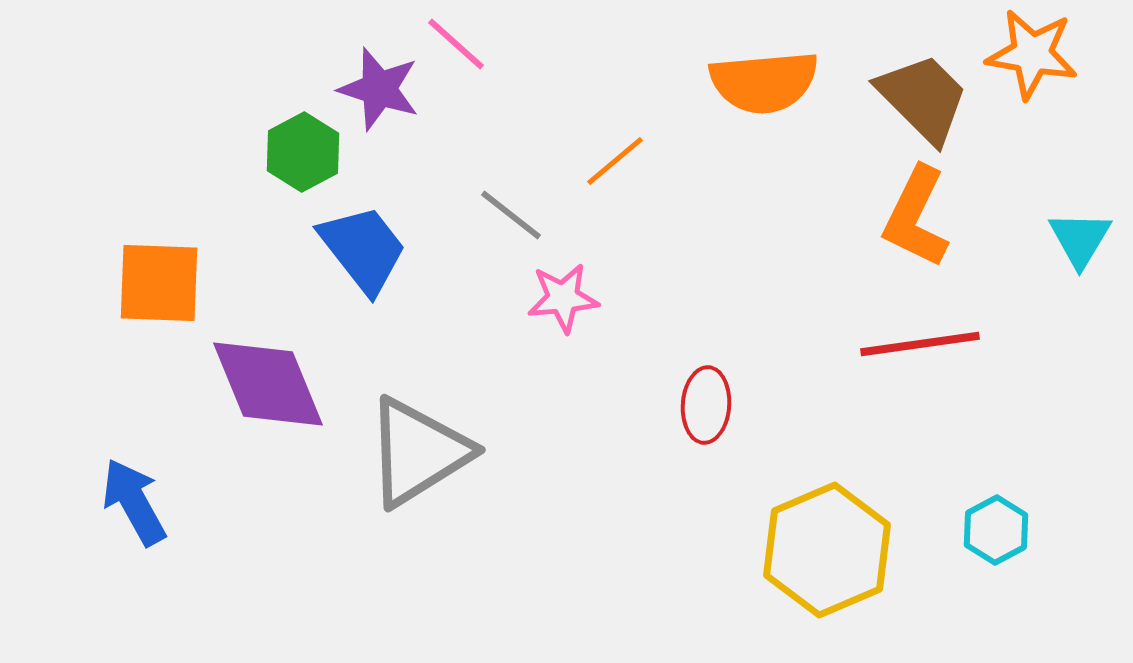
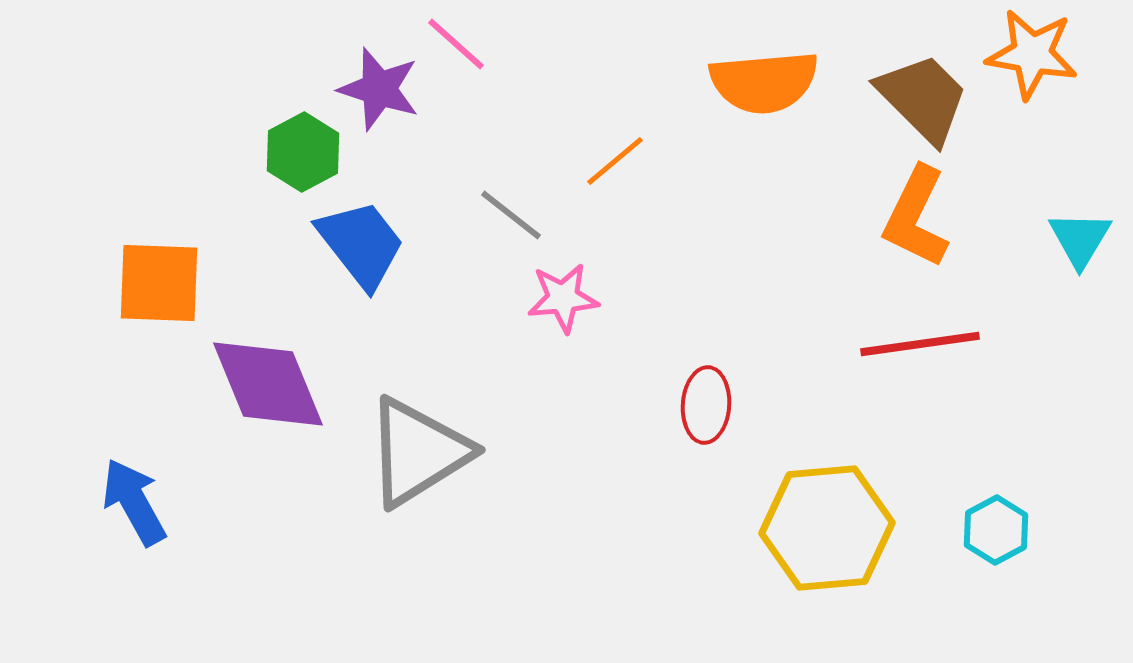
blue trapezoid: moved 2 px left, 5 px up
yellow hexagon: moved 22 px up; rotated 18 degrees clockwise
